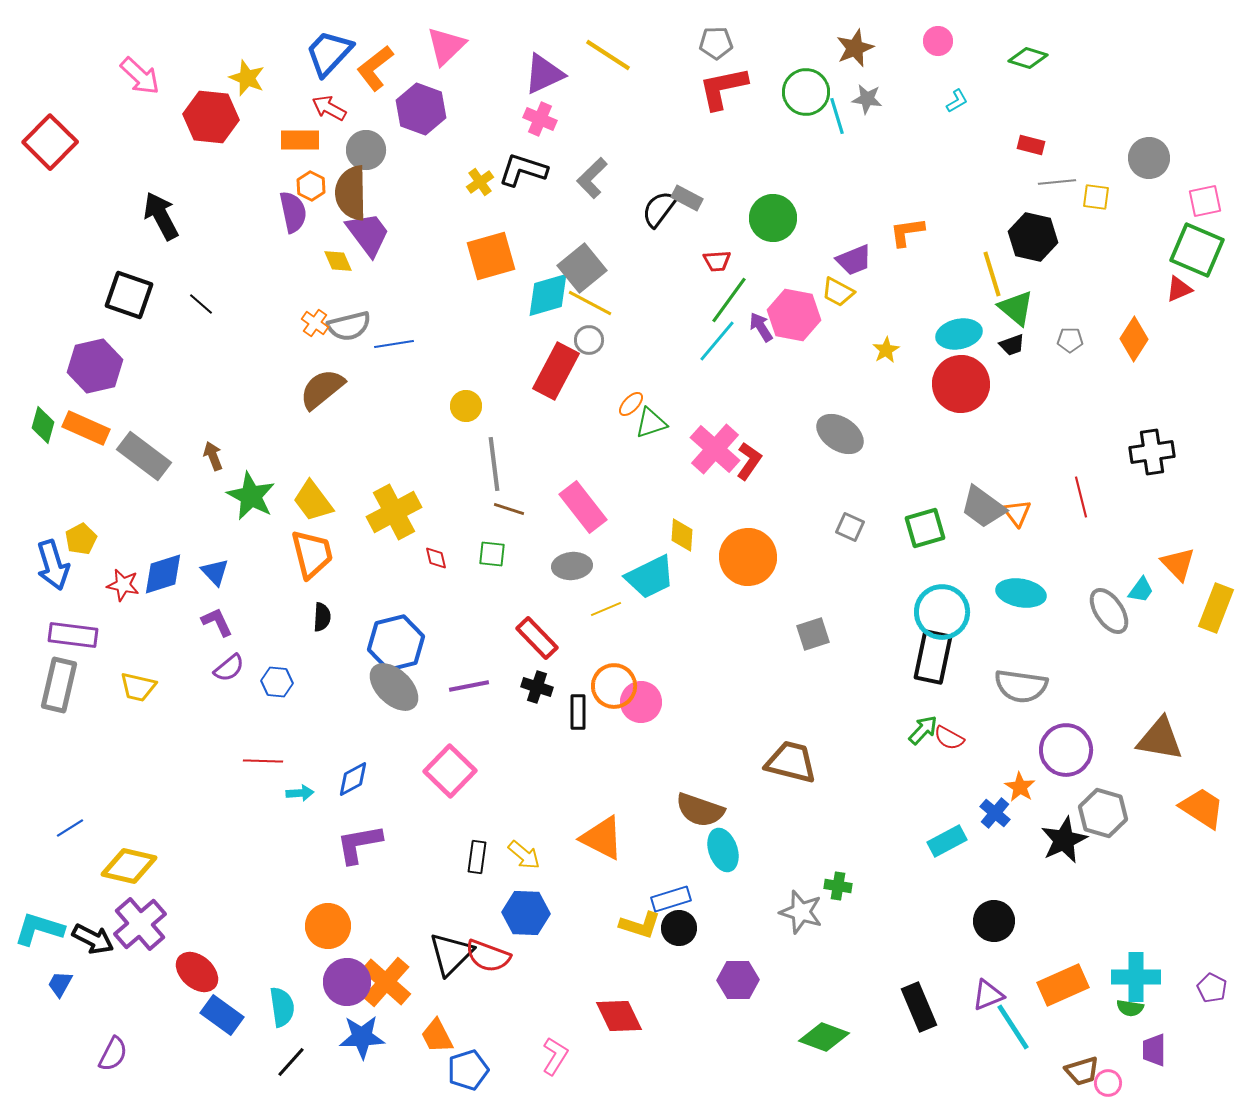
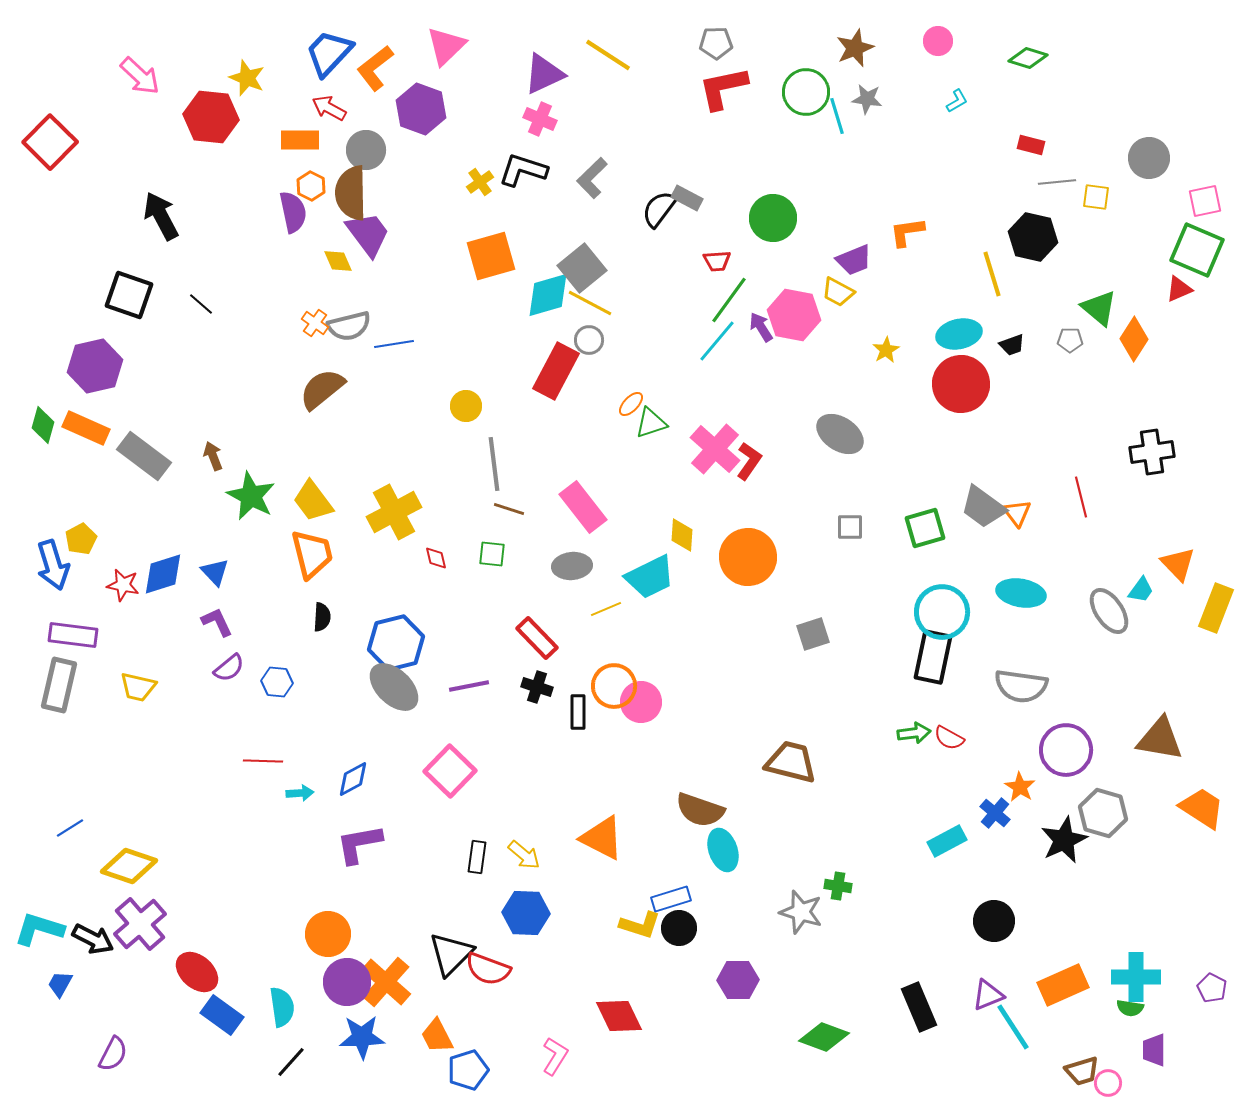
green triangle at (1016, 308): moved 83 px right
gray square at (850, 527): rotated 24 degrees counterclockwise
green arrow at (923, 730): moved 9 px left, 3 px down; rotated 40 degrees clockwise
yellow diamond at (129, 866): rotated 6 degrees clockwise
orange circle at (328, 926): moved 8 px down
red semicircle at (488, 956): moved 13 px down
